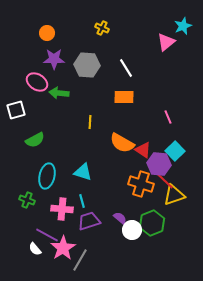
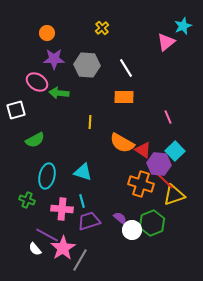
yellow cross: rotated 24 degrees clockwise
